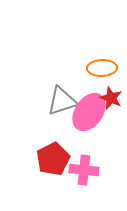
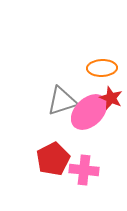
pink ellipse: rotated 12 degrees clockwise
